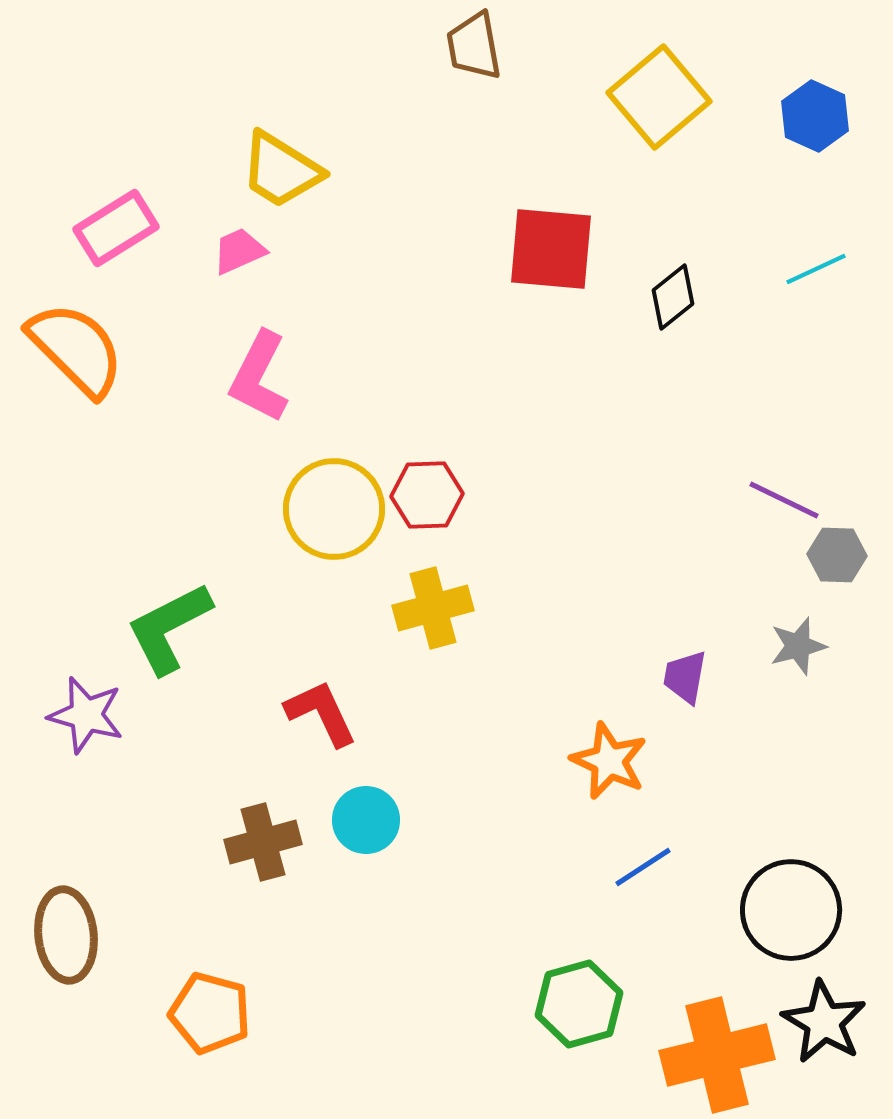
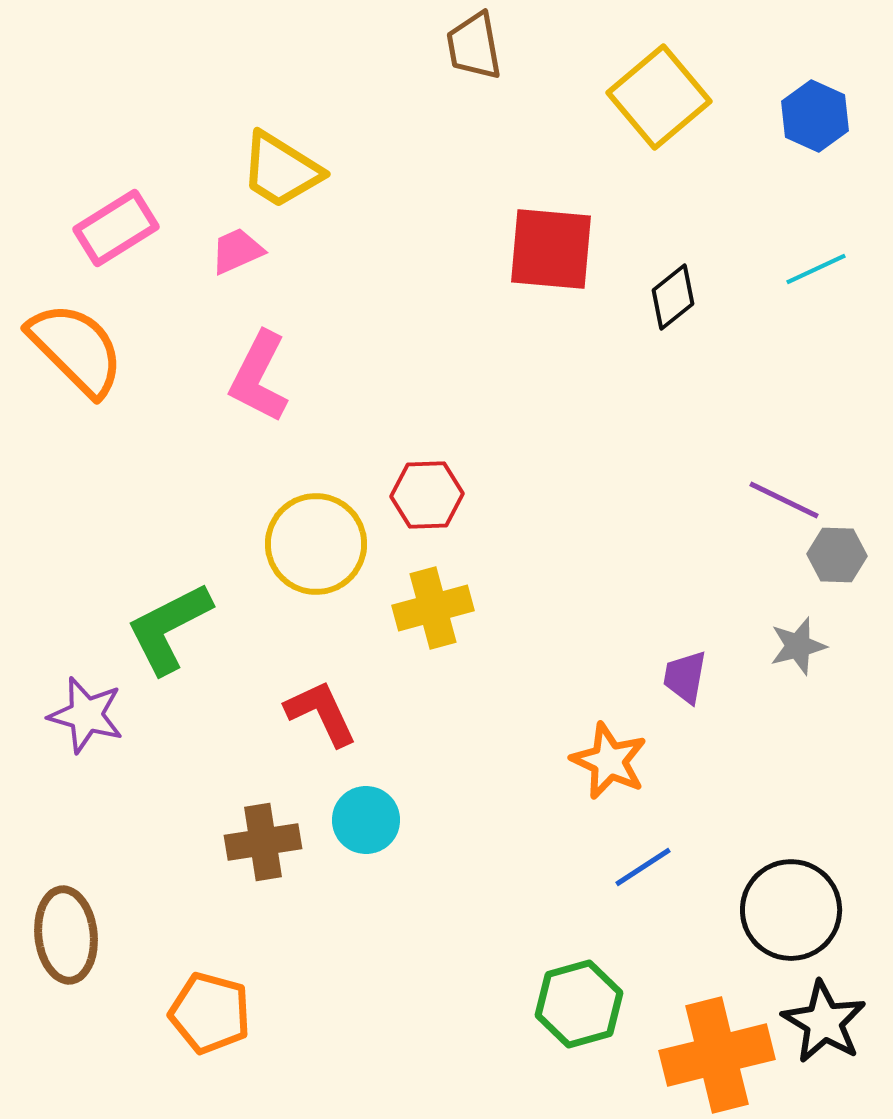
pink trapezoid: moved 2 px left
yellow circle: moved 18 px left, 35 px down
brown cross: rotated 6 degrees clockwise
